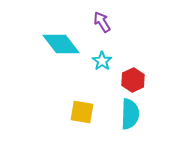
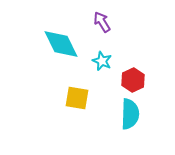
cyan diamond: rotated 12 degrees clockwise
cyan star: rotated 12 degrees counterclockwise
yellow square: moved 5 px left, 14 px up
